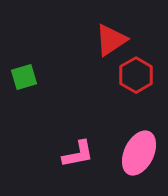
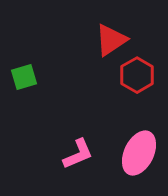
red hexagon: moved 1 px right
pink L-shape: rotated 12 degrees counterclockwise
